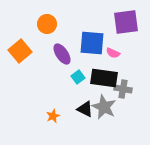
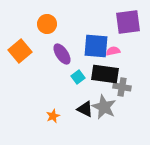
purple square: moved 2 px right
blue square: moved 4 px right, 3 px down
pink semicircle: moved 2 px up; rotated 144 degrees clockwise
black rectangle: moved 1 px right, 4 px up
gray cross: moved 1 px left, 2 px up
